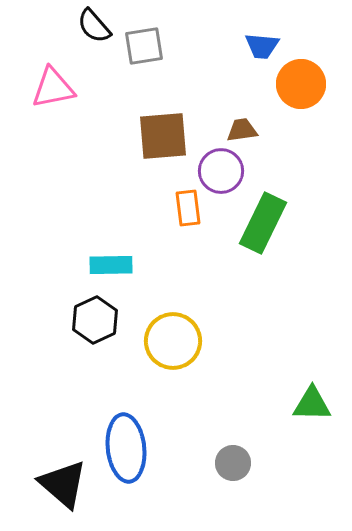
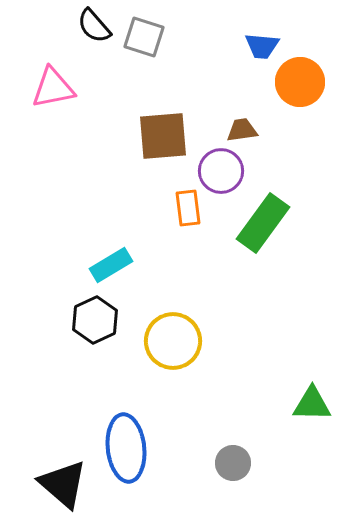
gray square: moved 9 px up; rotated 27 degrees clockwise
orange circle: moved 1 px left, 2 px up
green rectangle: rotated 10 degrees clockwise
cyan rectangle: rotated 30 degrees counterclockwise
